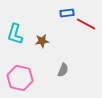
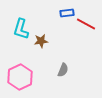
cyan L-shape: moved 6 px right, 5 px up
brown star: moved 1 px left
pink hexagon: moved 1 px up; rotated 20 degrees clockwise
